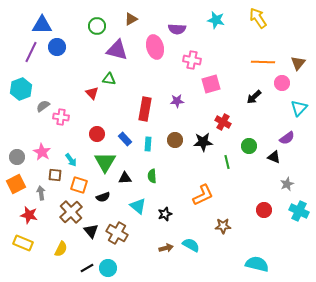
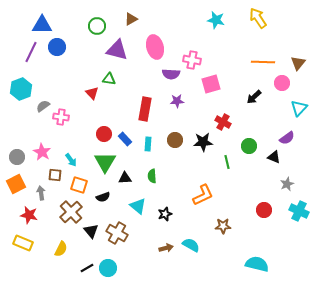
purple semicircle at (177, 29): moved 6 px left, 45 px down
red circle at (97, 134): moved 7 px right
